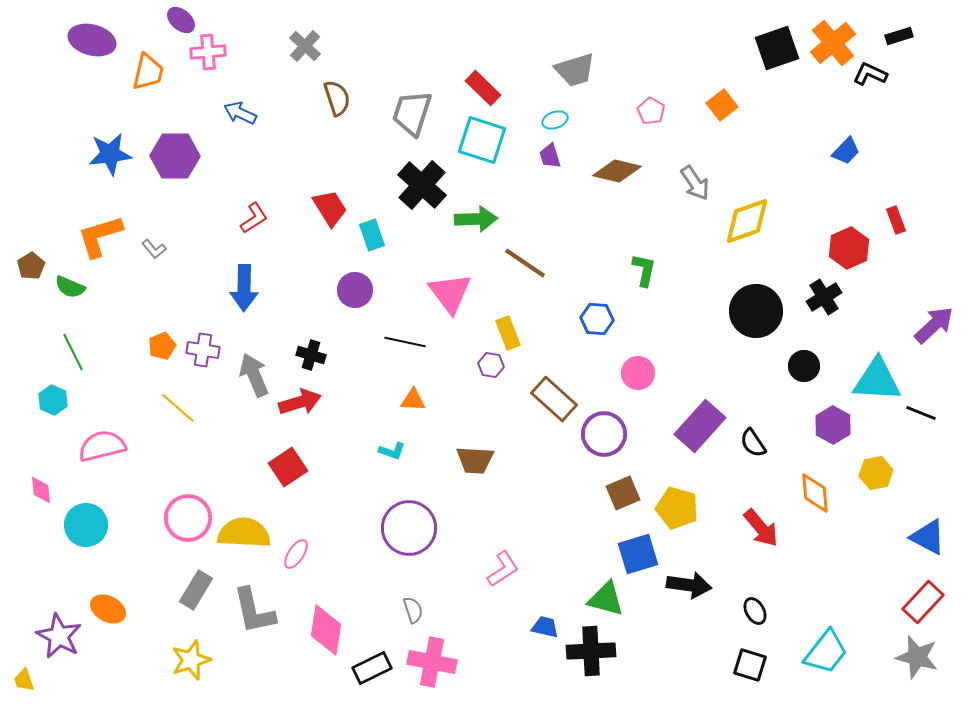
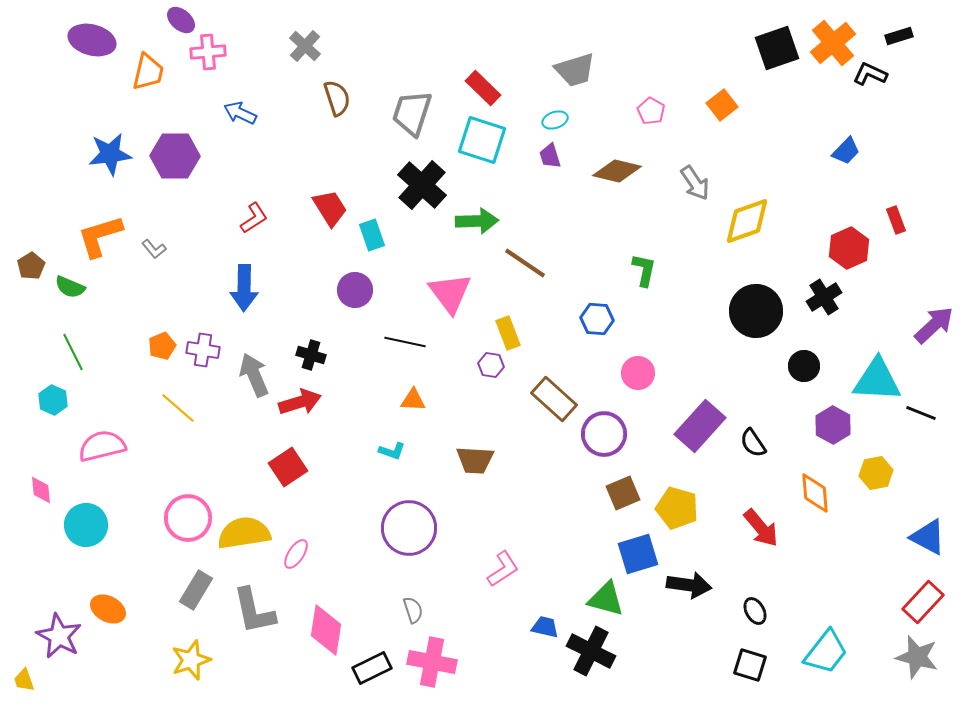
green arrow at (476, 219): moved 1 px right, 2 px down
yellow semicircle at (244, 533): rotated 12 degrees counterclockwise
black cross at (591, 651): rotated 30 degrees clockwise
